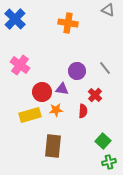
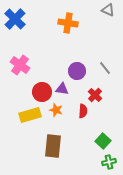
orange star: rotated 24 degrees clockwise
